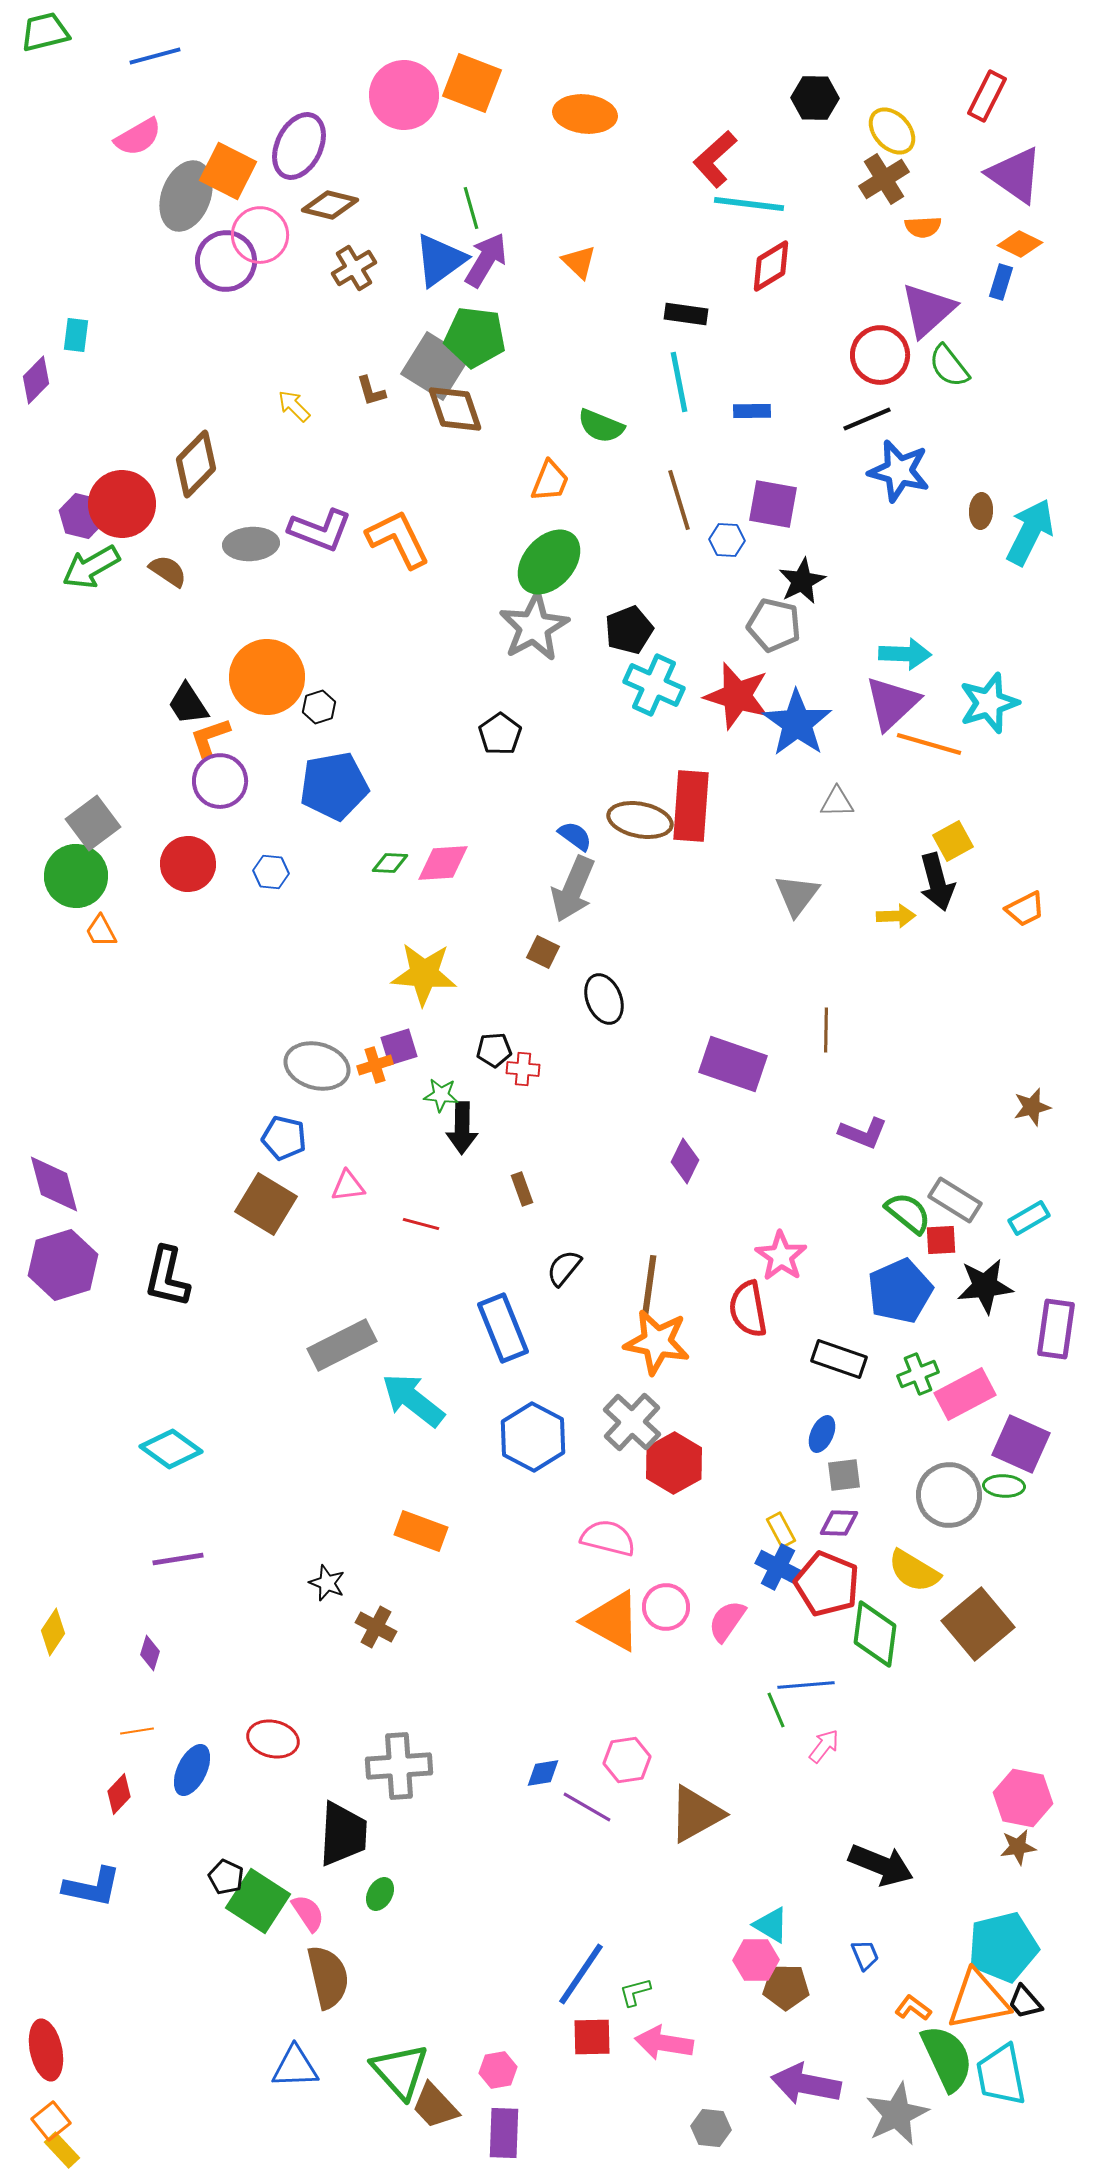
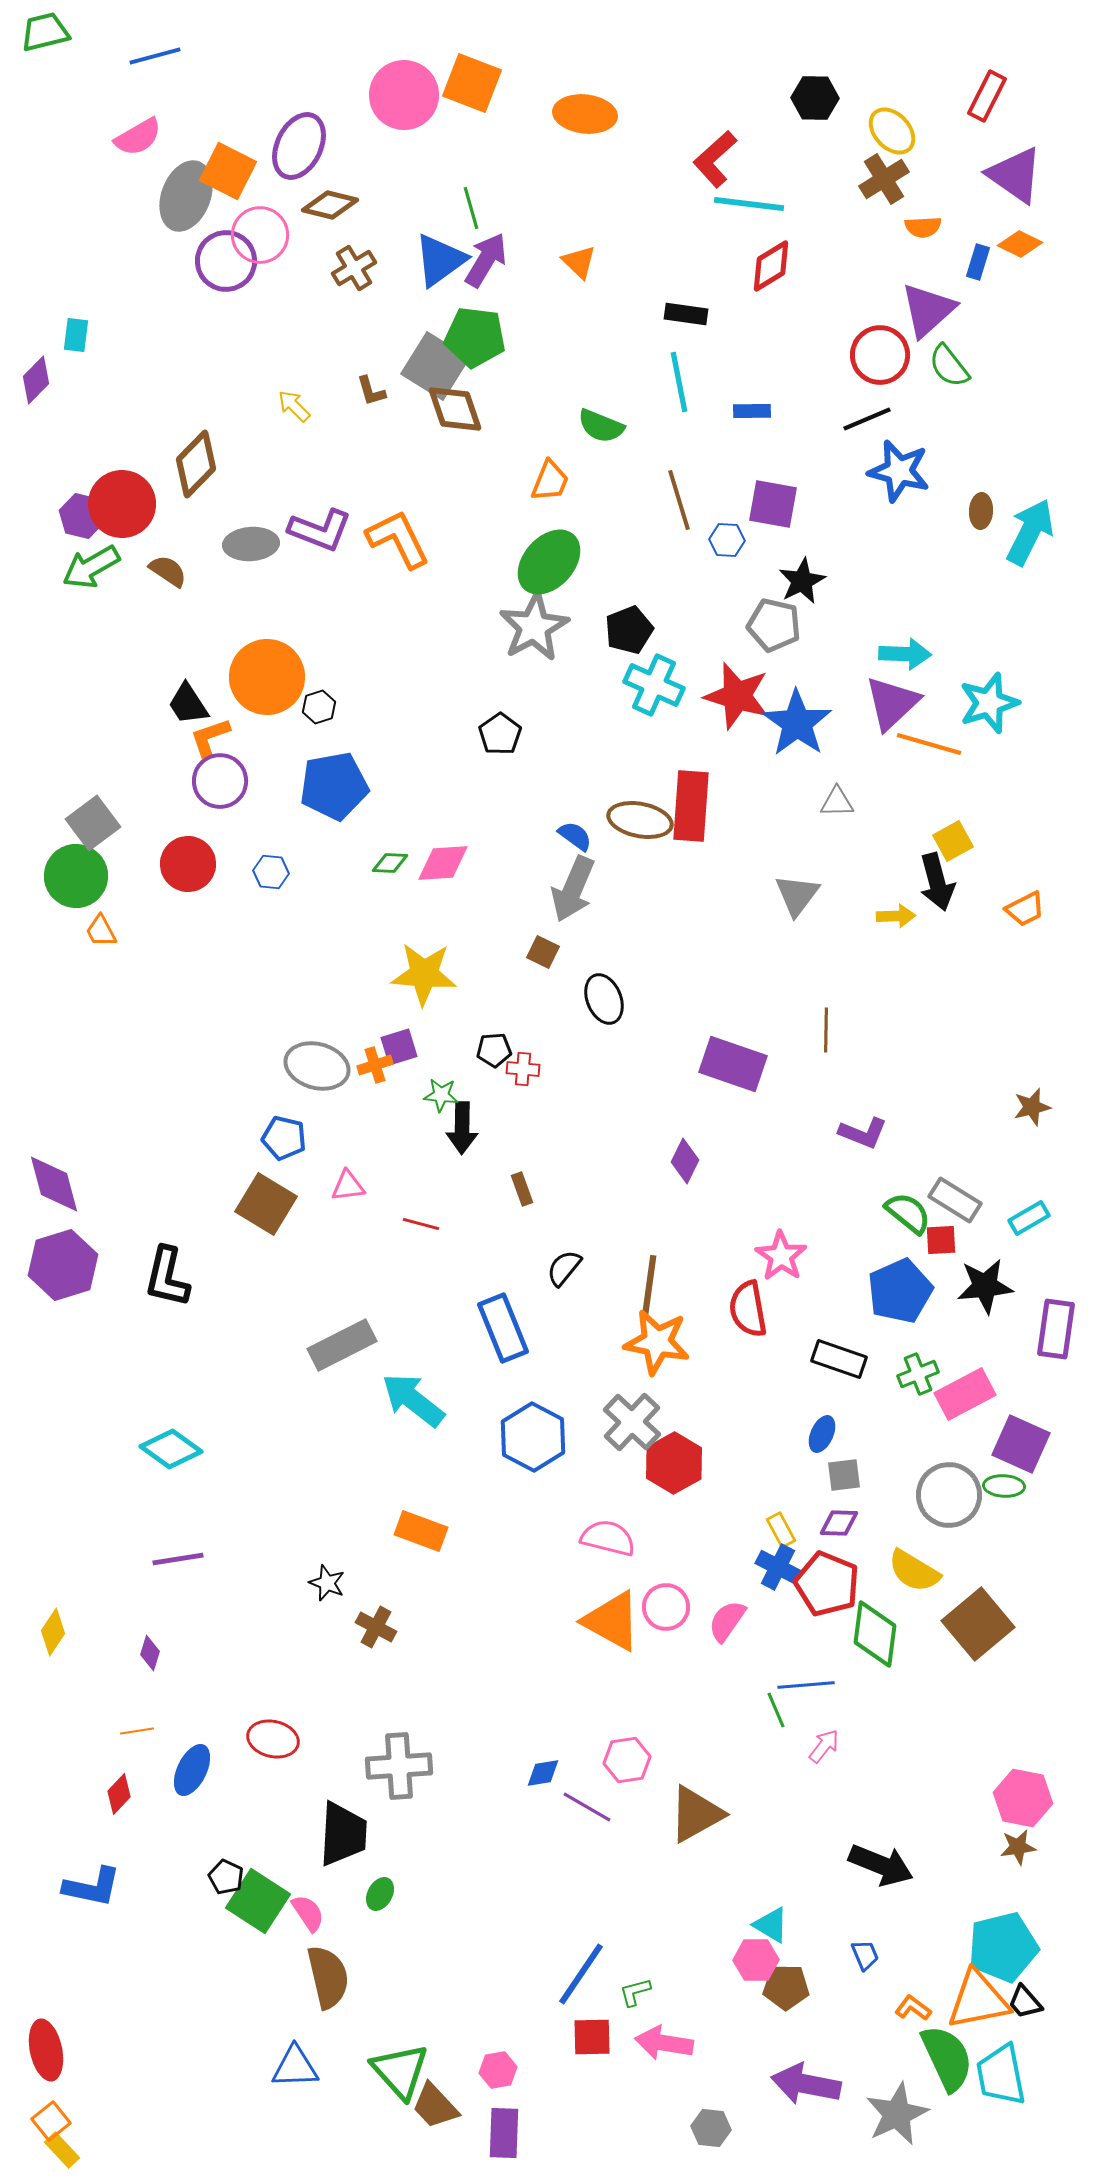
blue rectangle at (1001, 282): moved 23 px left, 20 px up
